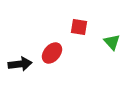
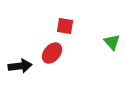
red square: moved 14 px left, 1 px up
black arrow: moved 2 px down
